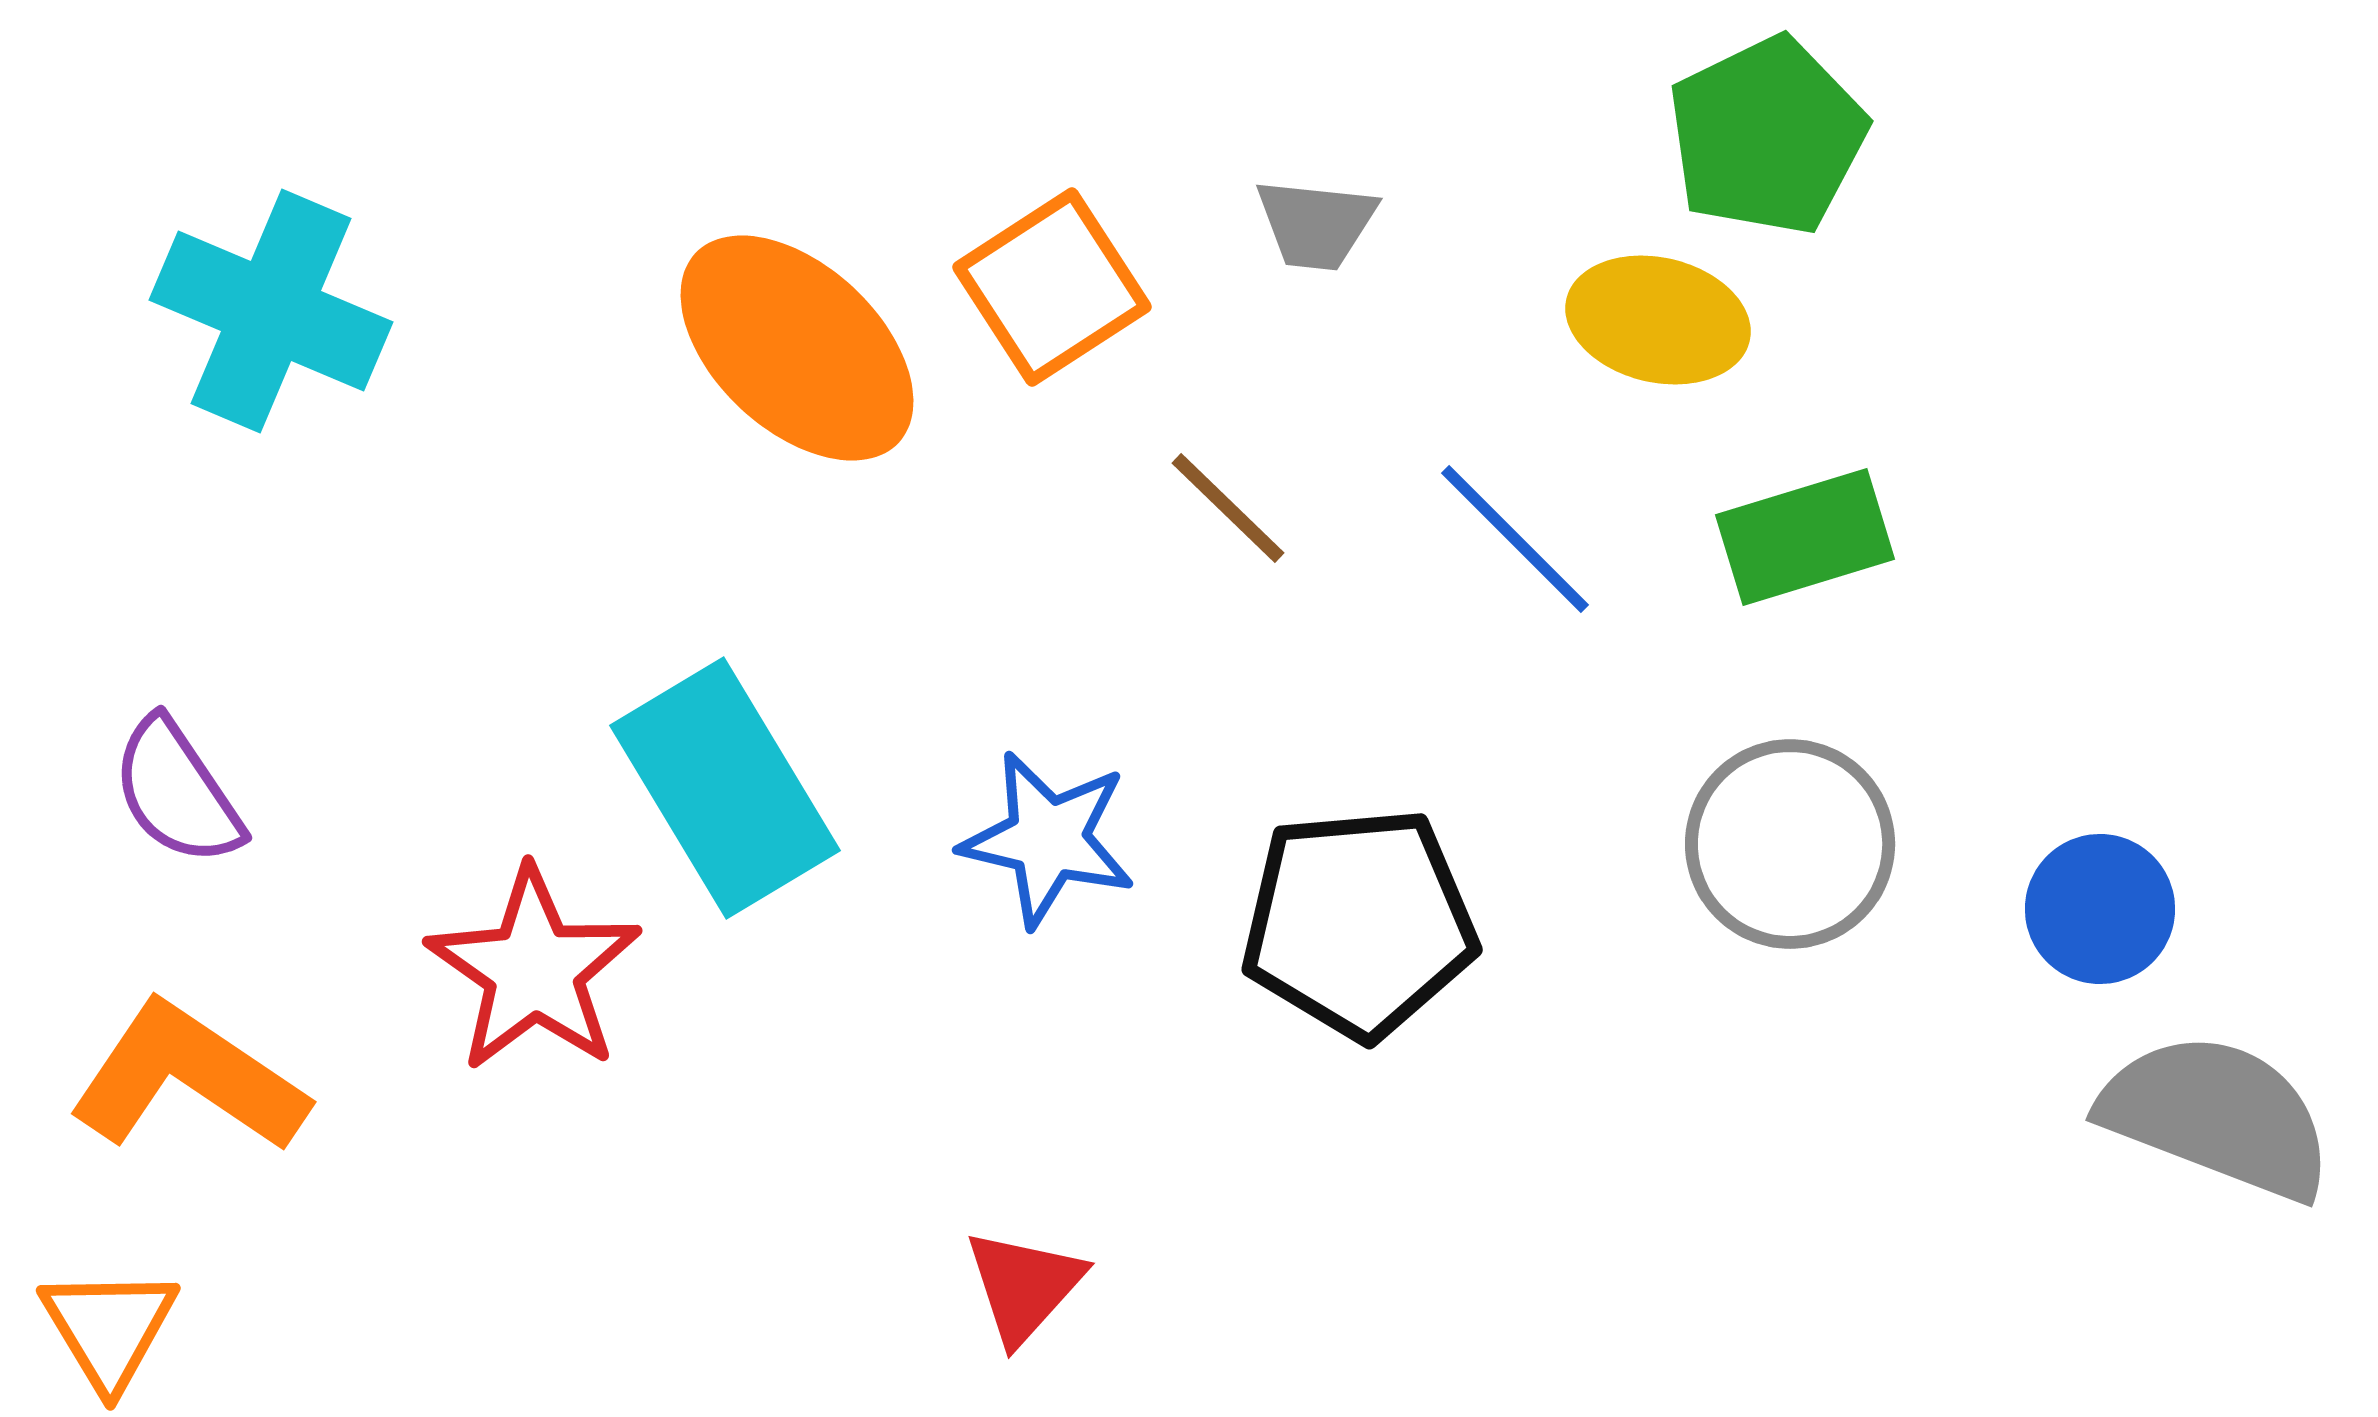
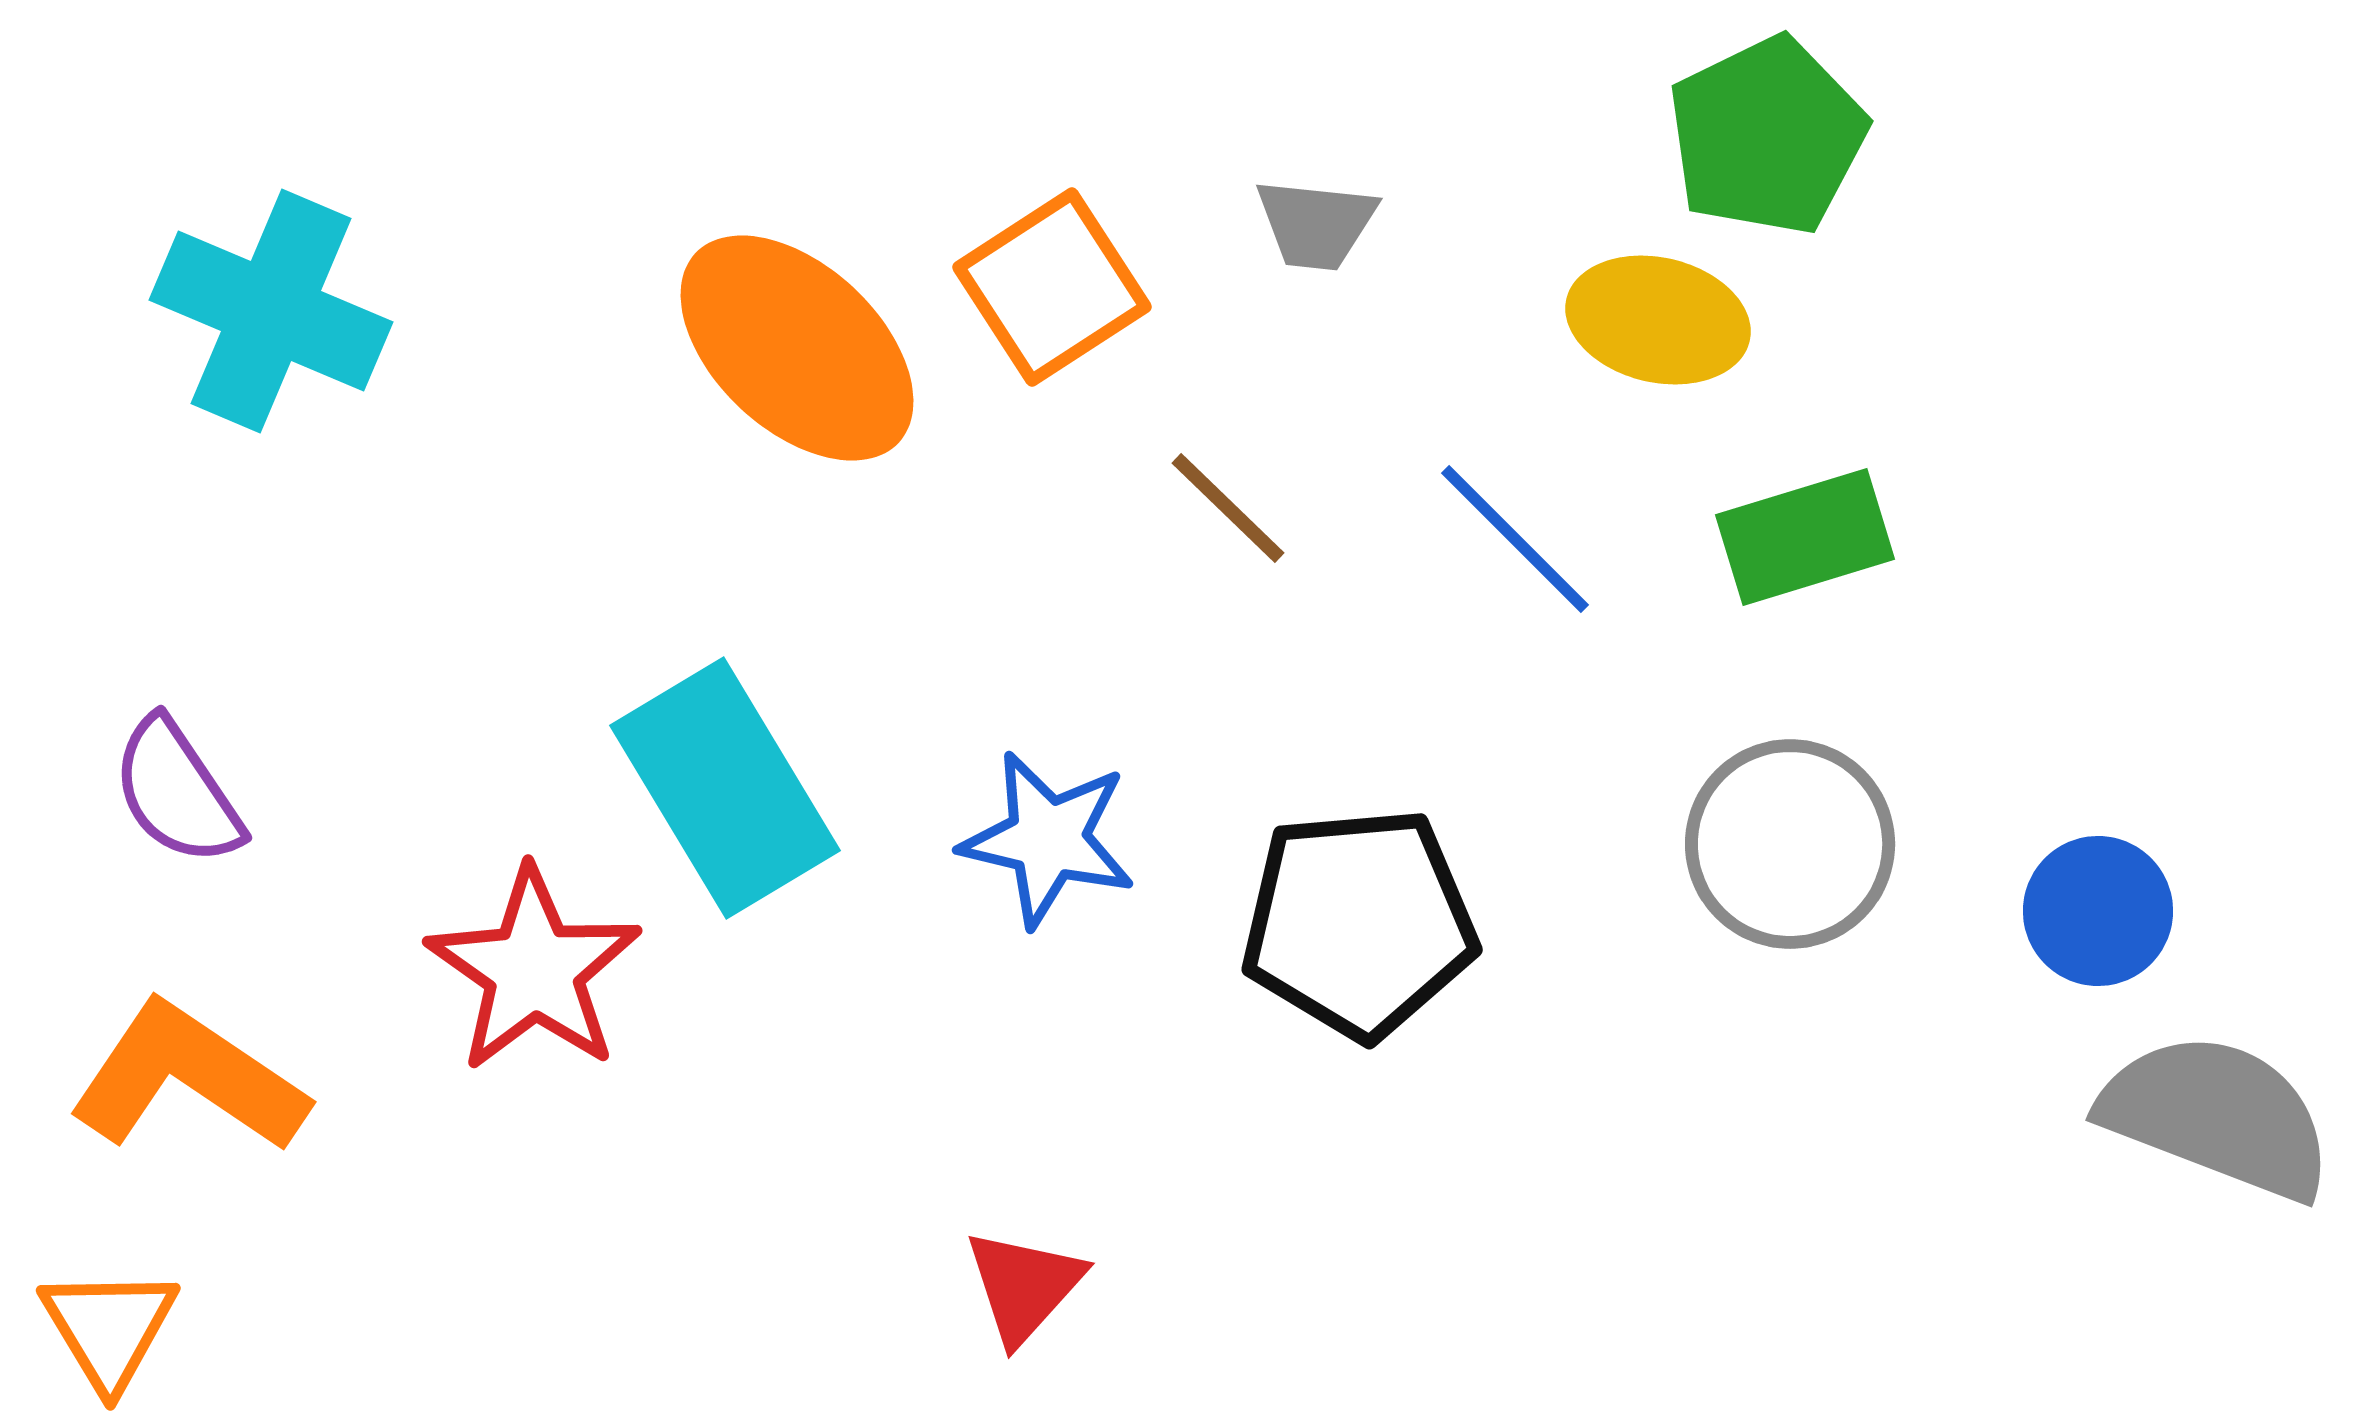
blue circle: moved 2 px left, 2 px down
